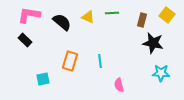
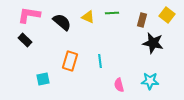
cyan star: moved 11 px left, 8 px down
